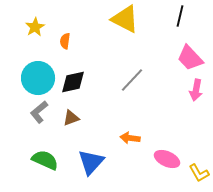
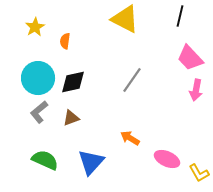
gray line: rotated 8 degrees counterclockwise
orange arrow: rotated 24 degrees clockwise
